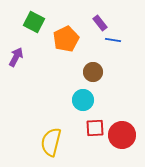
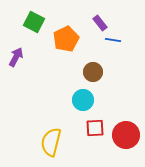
red circle: moved 4 px right
